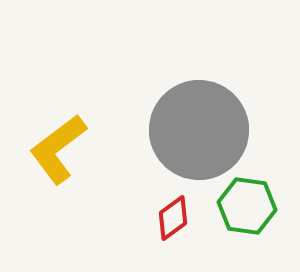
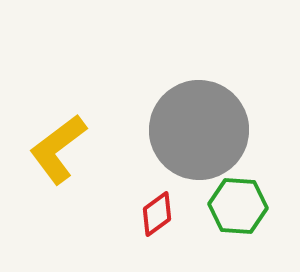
green hexagon: moved 9 px left; rotated 4 degrees counterclockwise
red diamond: moved 16 px left, 4 px up
